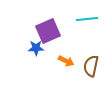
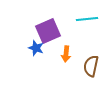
blue star: rotated 21 degrees clockwise
orange arrow: moved 7 px up; rotated 70 degrees clockwise
